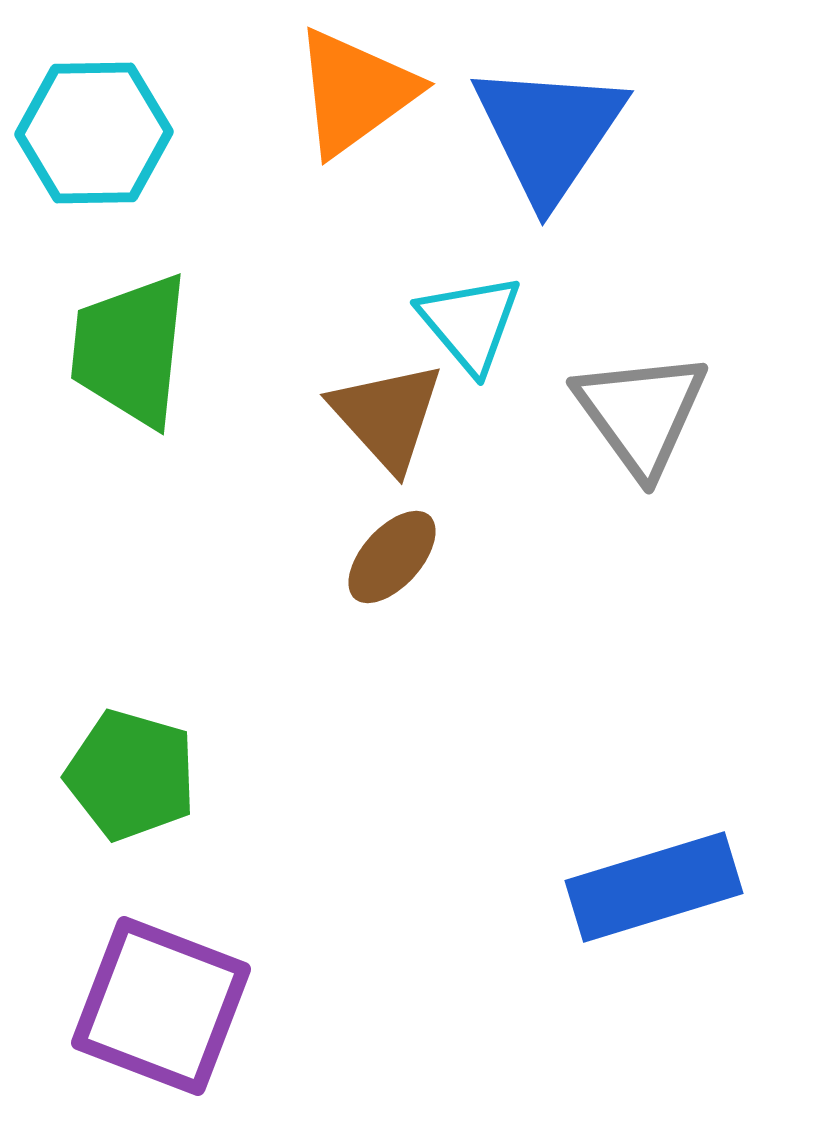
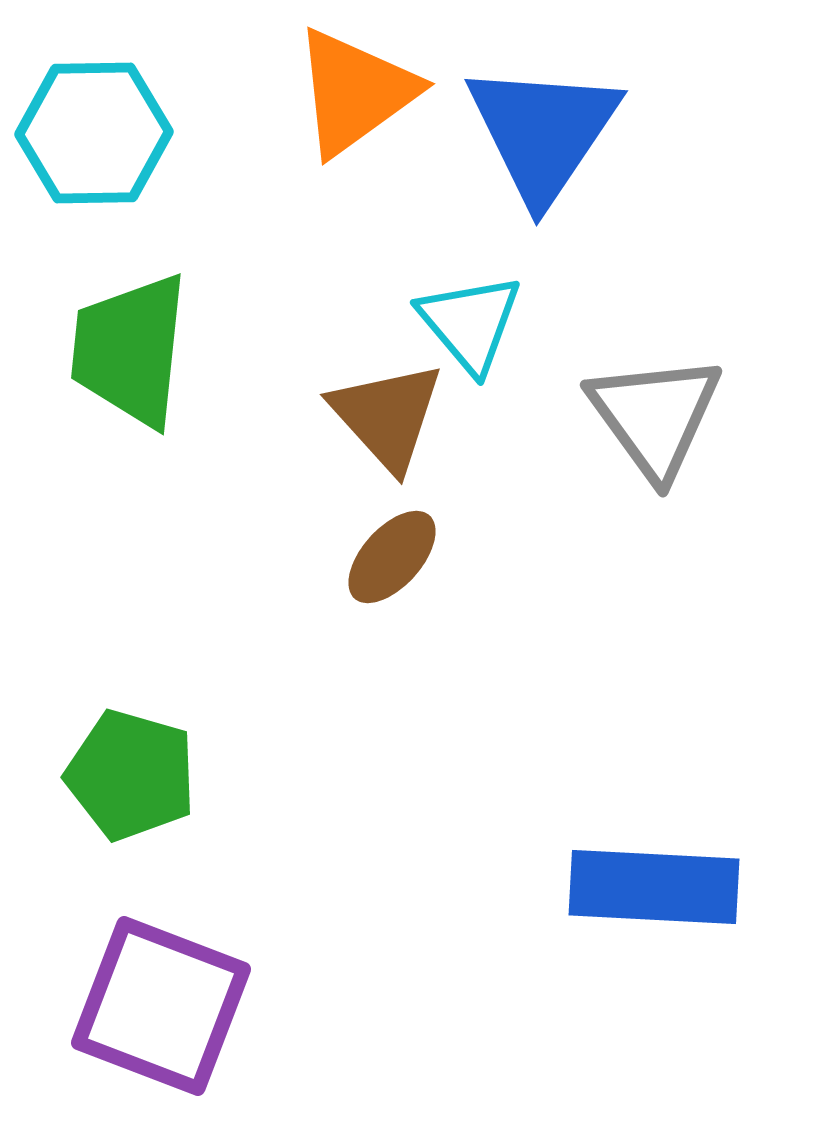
blue triangle: moved 6 px left
gray triangle: moved 14 px right, 3 px down
blue rectangle: rotated 20 degrees clockwise
